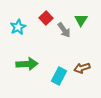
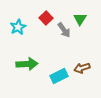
green triangle: moved 1 px left, 1 px up
cyan rectangle: rotated 36 degrees clockwise
